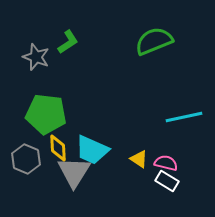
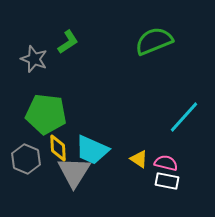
gray star: moved 2 px left, 2 px down
cyan line: rotated 36 degrees counterclockwise
white rectangle: rotated 20 degrees counterclockwise
